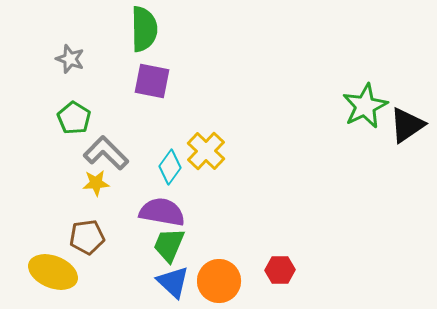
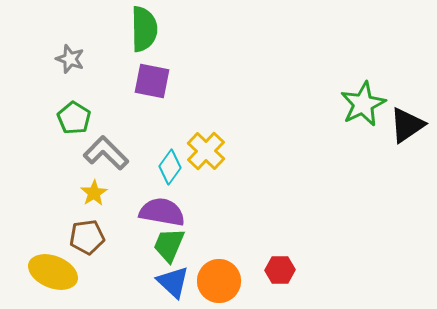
green star: moved 2 px left, 2 px up
yellow star: moved 2 px left, 10 px down; rotated 28 degrees counterclockwise
